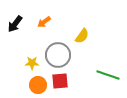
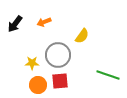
orange arrow: rotated 16 degrees clockwise
